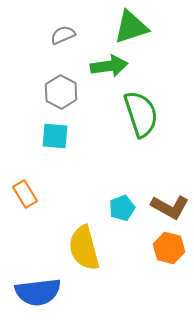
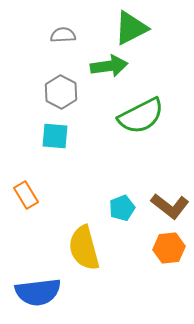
green triangle: moved 1 px down; rotated 9 degrees counterclockwise
gray semicircle: rotated 20 degrees clockwise
green semicircle: moved 2 px down; rotated 81 degrees clockwise
orange rectangle: moved 1 px right, 1 px down
brown L-shape: moved 1 px up; rotated 9 degrees clockwise
orange hexagon: rotated 20 degrees counterclockwise
